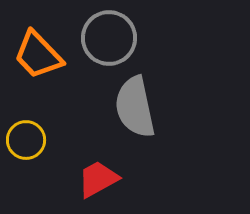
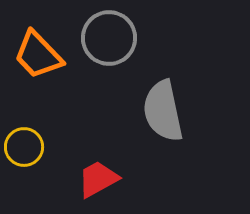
gray semicircle: moved 28 px right, 4 px down
yellow circle: moved 2 px left, 7 px down
